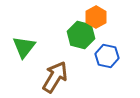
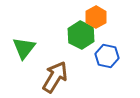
green hexagon: rotated 12 degrees clockwise
green triangle: moved 1 px down
